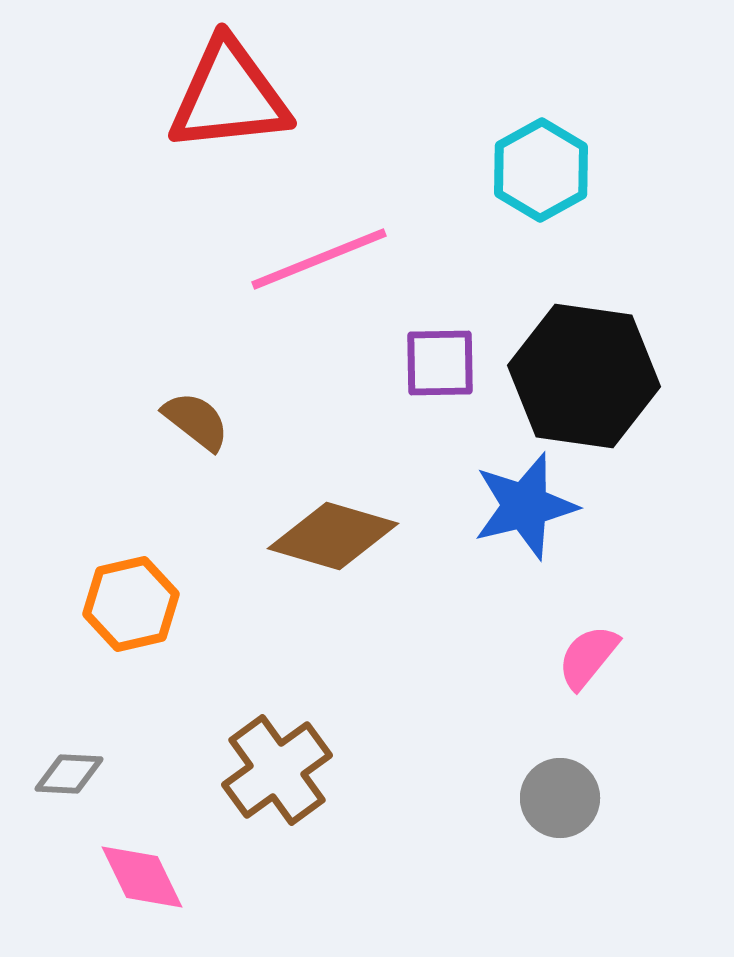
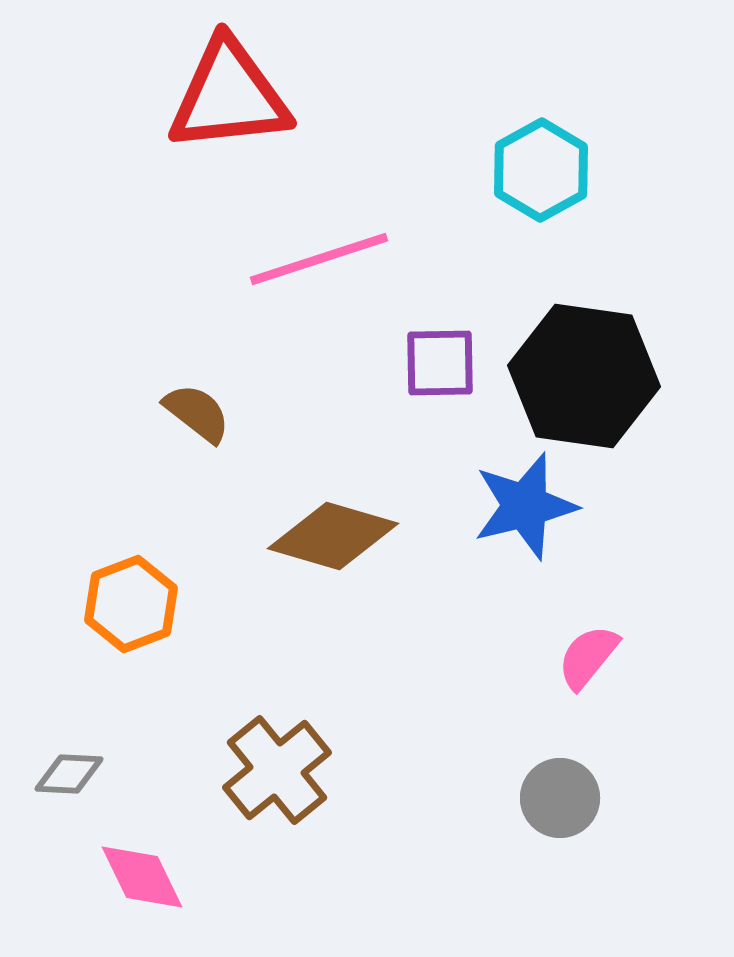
pink line: rotated 4 degrees clockwise
brown semicircle: moved 1 px right, 8 px up
orange hexagon: rotated 8 degrees counterclockwise
brown cross: rotated 3 degrees counterclockwise
